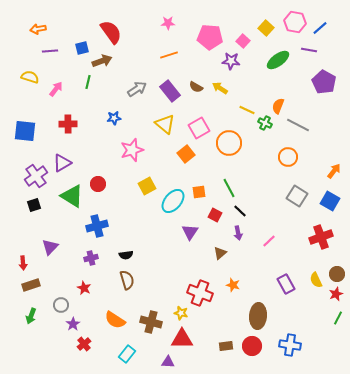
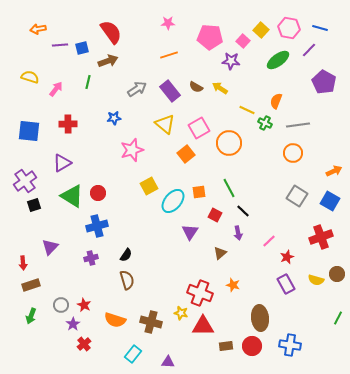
pink hexagon at (295, 22): moved 6 px left, 6 px down
yellow square at (266, 28): moved 5 px left, 2 px down
blue line at (320, 28): rotated 56 degrees clockwise
purple line at (309, 50): rotated 56 degrees counterclockwise
purple line at (50, 51): moved 10 px right, 6 px up
brown arrow at (102, 61): moved 6 px right
orange semicircle at (278, 106): moved 2 px left, 5 px up
gray line at (298, 125): rotated 35 degrees counterclockwise
blue square at (25, 131): moved 4 px right
orange circle at (288, 157): moved 5 px right, 4 px up
orange arrow at (334, 171): rotated 28 degrees clockwise
purple cross at (36, 176): moved 11 px left, 5 px down
red circle at (98, 184): moved 9 px down
yellow square at (147, 186): moved 2 px right
black line at (240, 211): moved 3 px right
black semicircle at (126, 255): rotated 48 degrees counterclockwise
yellow semicircle at (316, 280): rotated 49 degrees counterclockwise
red star at (84, 288): moved 17 px down
red star at (336, 294): moved 49 px left, 37 px up
brown ellipse at (258, 316): moved 2 px right, 2 px down; rotated 10 degrees counterclockwise
orange semicircle at (115, 320): rotated 15 degrees counterclockwise
red triangle at (182, 339): moved 21 px right, 13 px up
cyan rectangle at (127, 354): moved 6 px right
